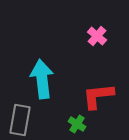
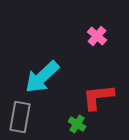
cyan arrow: moved 2 px up; rotated 126 degrees counterclockwise
red L-shape: moved 1 px down
gray rectangle: moved 3 px up
